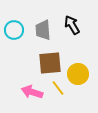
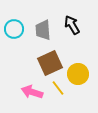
cyan circle: moved 1 px up
brown square: rotated 20 degrees counterclockwise
